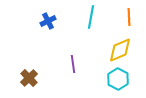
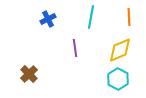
blue cross: moved 2 px up
purple line: moved 2 px right, 16 px up
brown cross: moved 4 px up
